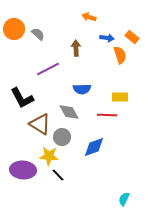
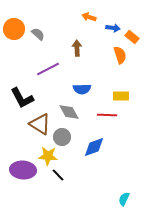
blue arrow: moved 6 px right, 10 px up
brown arrow: moved 1 px right
yellow rectangle: moved 1 px right, 1 px up
yellow star: moved 1 px left
